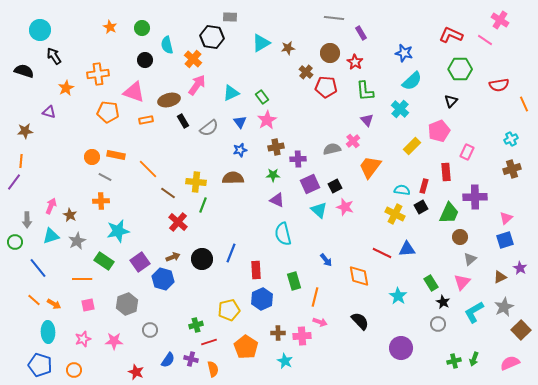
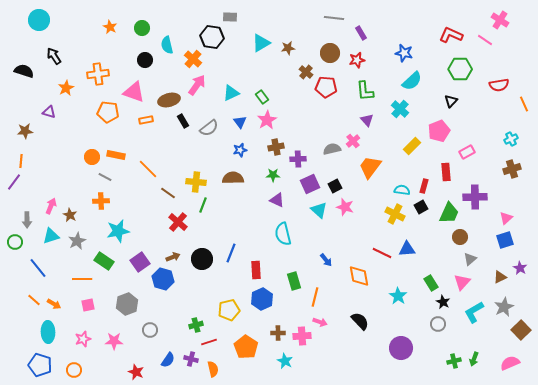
cyan circle at (40, 30): moved 1 px left, 10 px up
red star at (355, 62): moved 2 px right, 2 px up; rotated 28 degrees clockwise
pink rectangle at (467, 152): rotated 35 degrees clockwise
